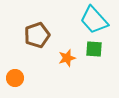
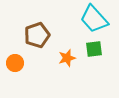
cyan trapezoid: moved 1 px up
green square: rotated 12 degrees counterclockwise
orange circle: moved 15 px up
